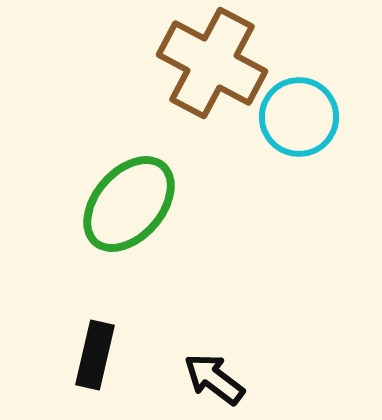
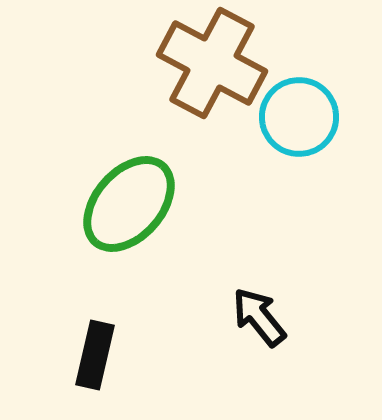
black arrow: moved 45 px right, 62 px up; rotated 14 degrees clockwise
